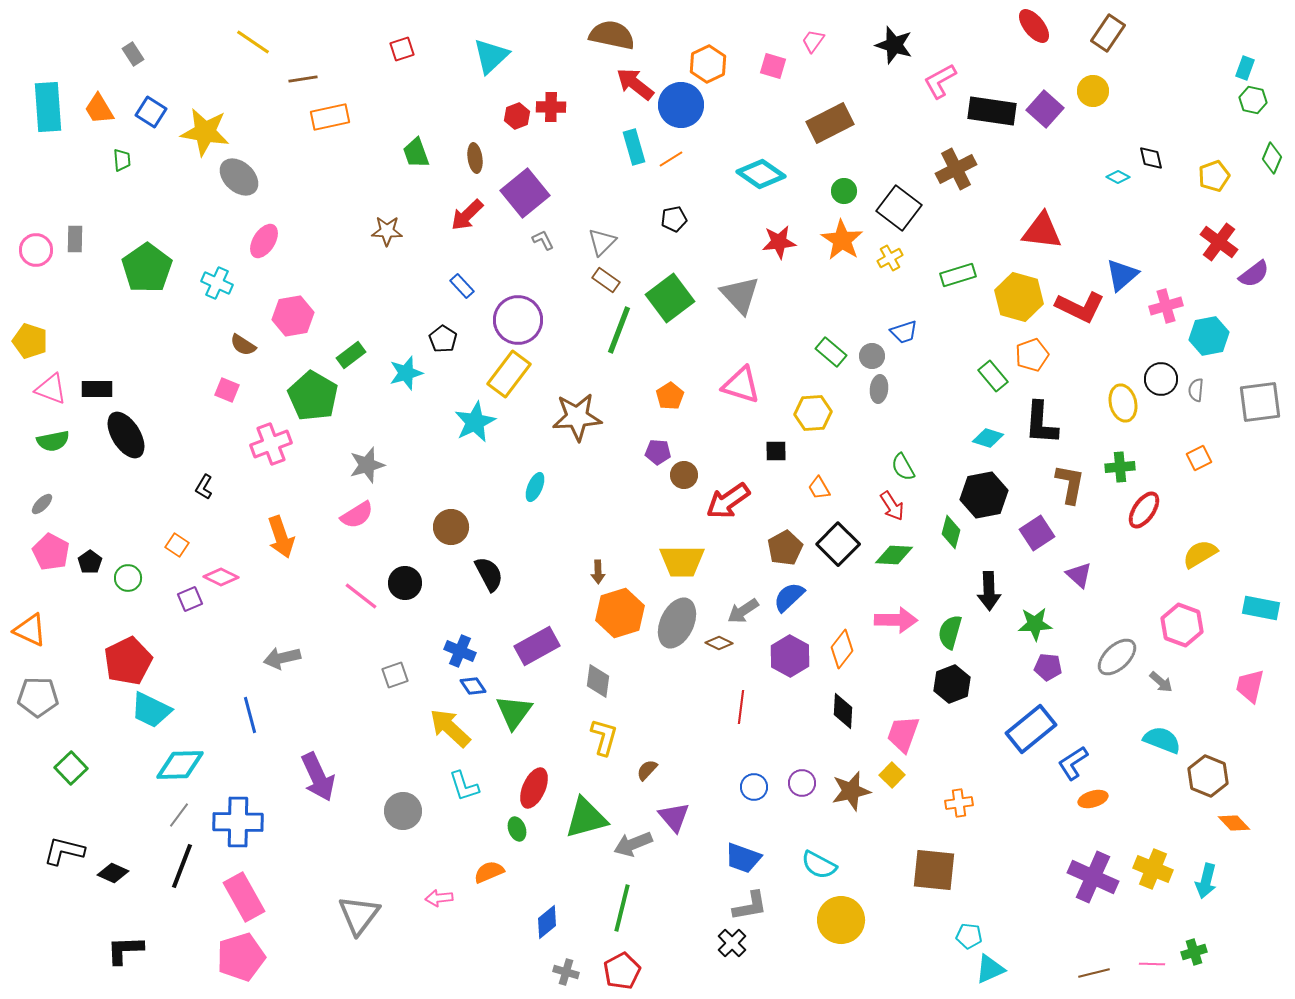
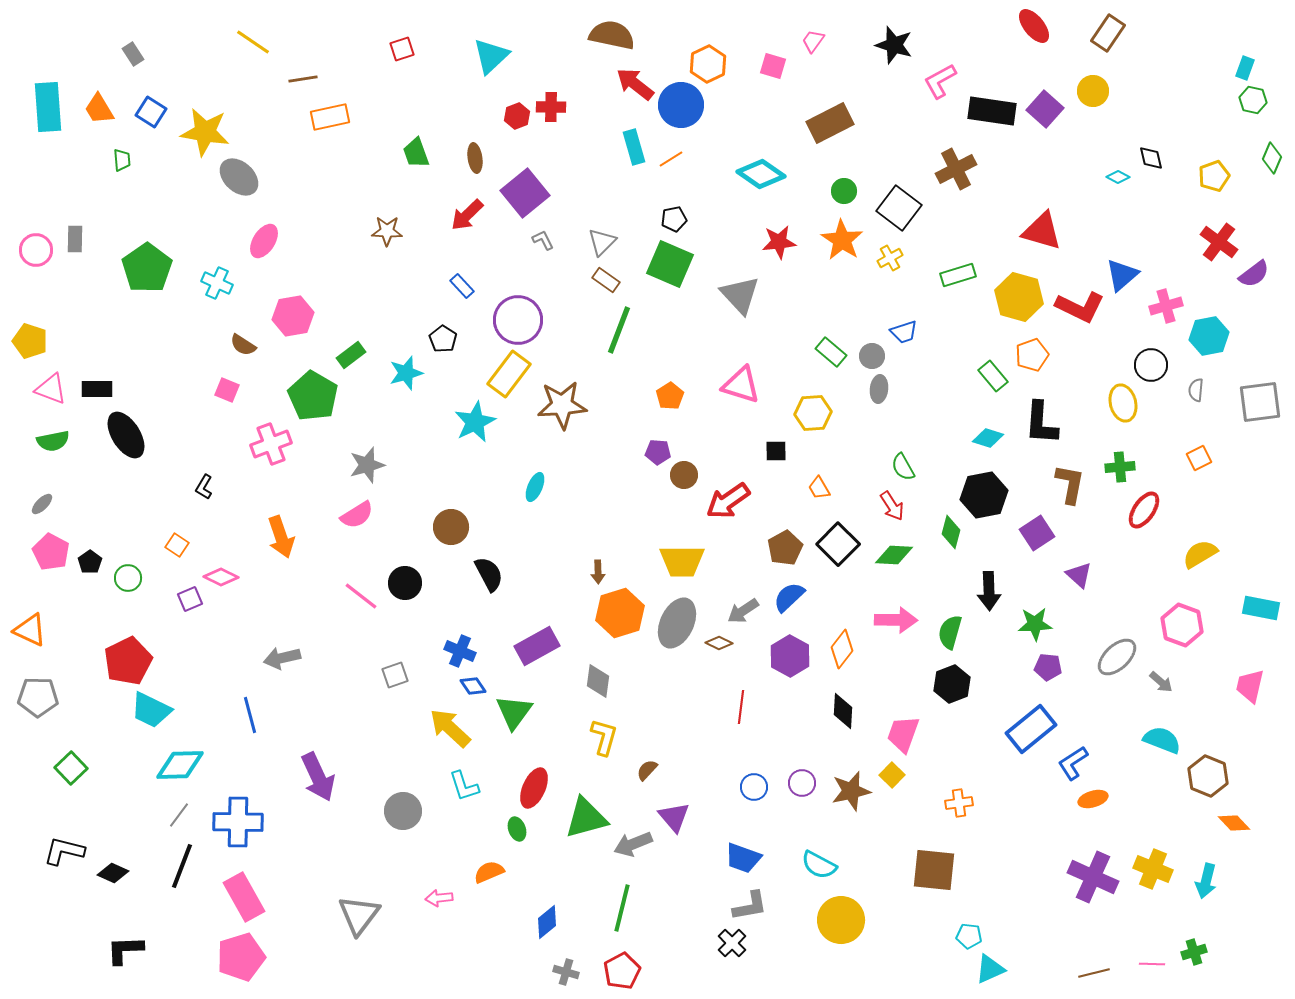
red triangle at (1042, 231): rotated 9 degrees clockwise
green square at (670, 298): moved 34 px up; rotated 30 degrees counterclockwise
black circle at (1161, 379): moved 10 px left, 14 px up
brown star at (577, 417): moved 15 px left, 12 px up
